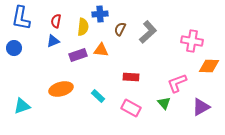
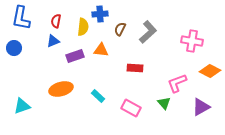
purple rectangle: moved 3 px left, 1 px down
orange diamond: moved 1 px right, 5 px down; rotated 25 degrees clockwise
red rectangle: moved 4 px right, 9 px up
